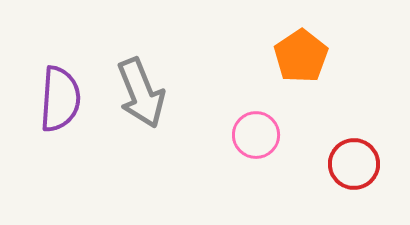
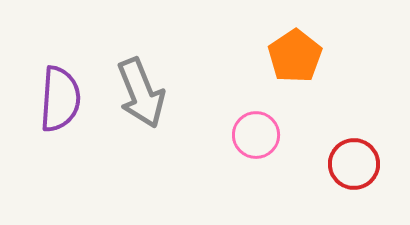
orange pentagon: moved 6 px left
